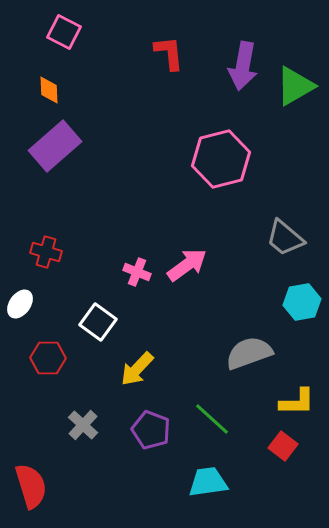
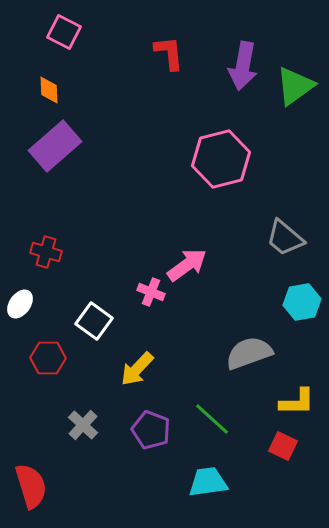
green triangle: rotated 6 degrees counterclockwise
pink cross: moved 14 px right, 20 px down
white square: moved 4 px left, 1 px up
red square: rotated 12 degrees counterclockwise
